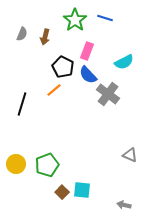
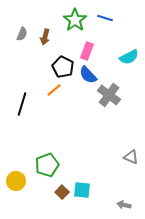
cyan semicircle: moved 5 px right, 5 px up
gray cross: moved 1 px right, 1 px down
gray triangle: moved 1 px right, 2 px down
yellow circle: moved 17 px down
